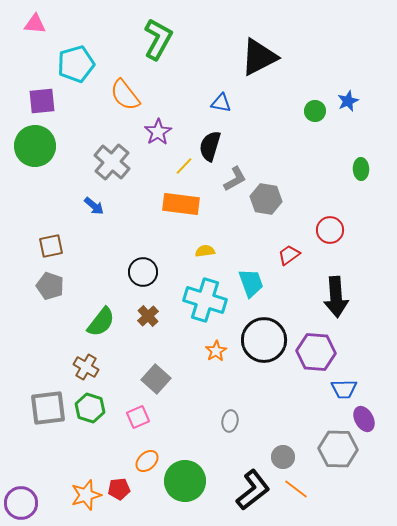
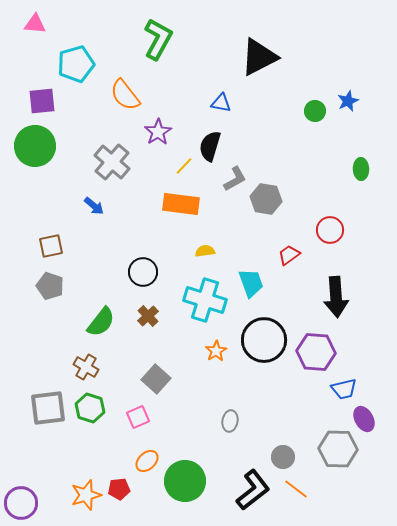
blue trapezoid at (344, 389): rotated 12 degrees counterclockwise
